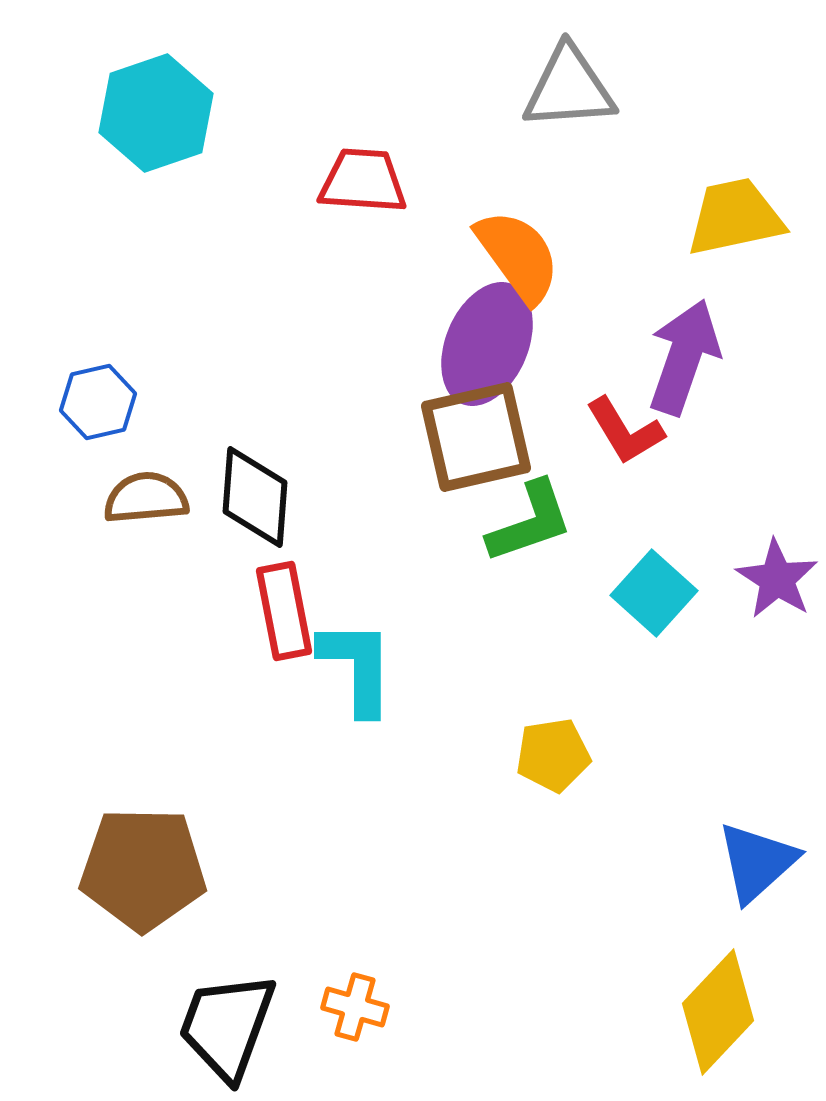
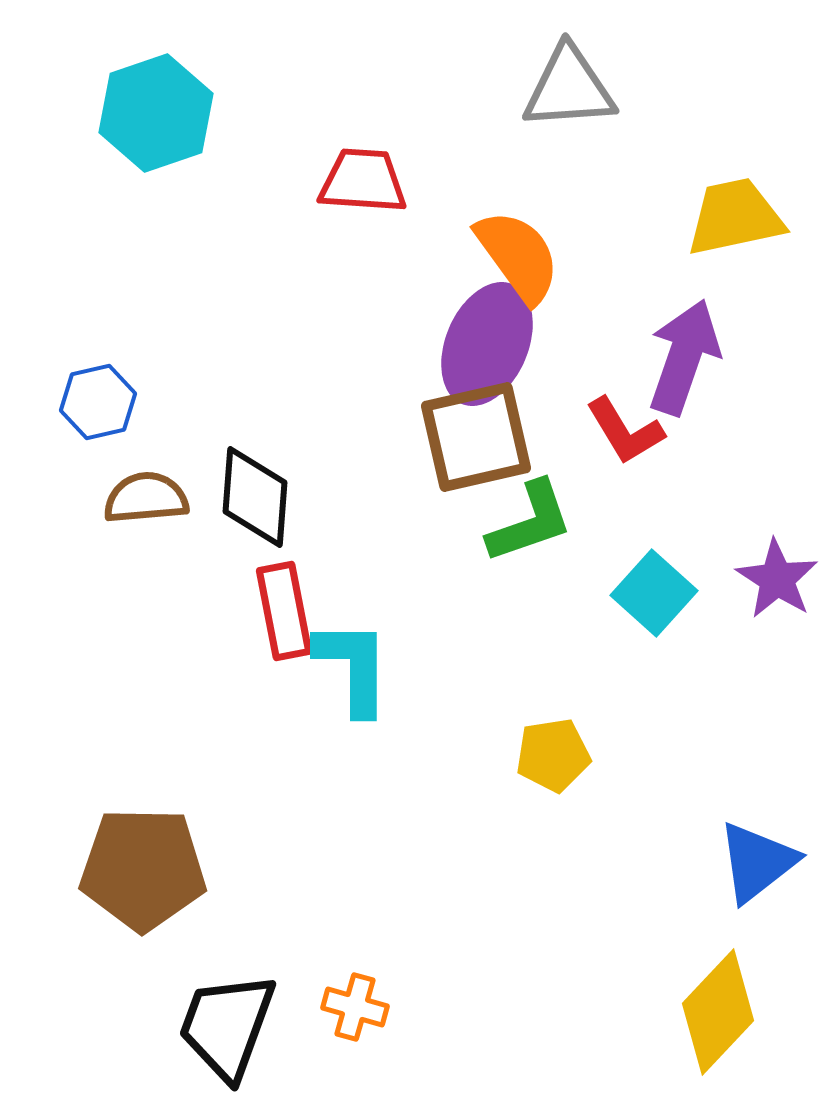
cyan L-shape: moved 4 px left
blue triangle: rotated 4 degrees clockwise
